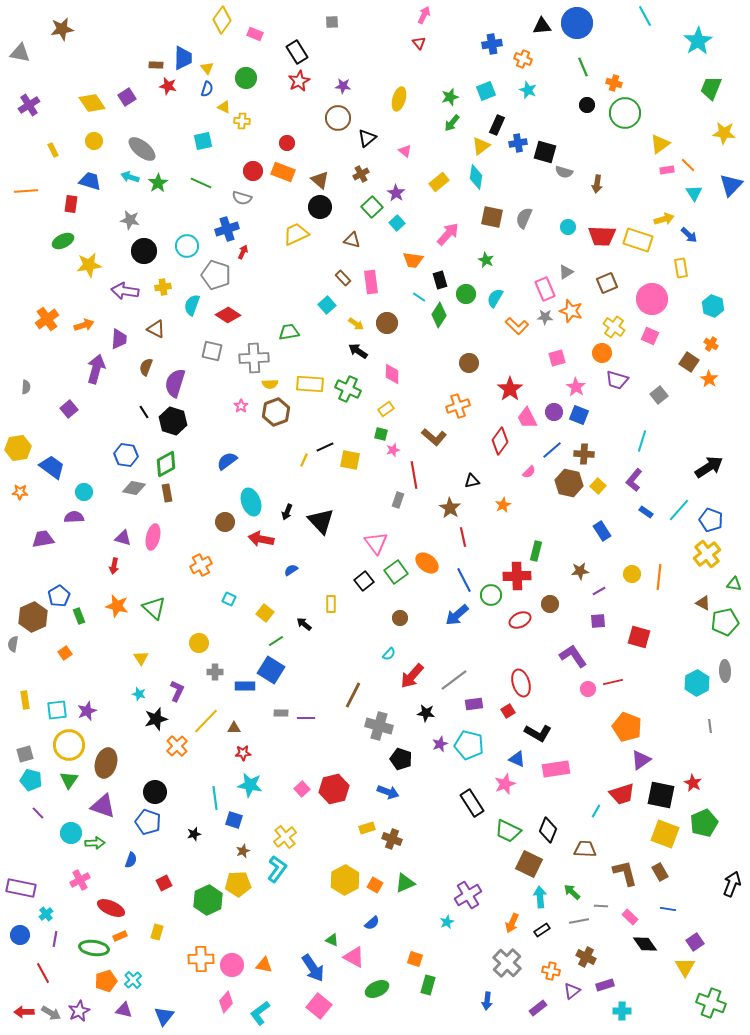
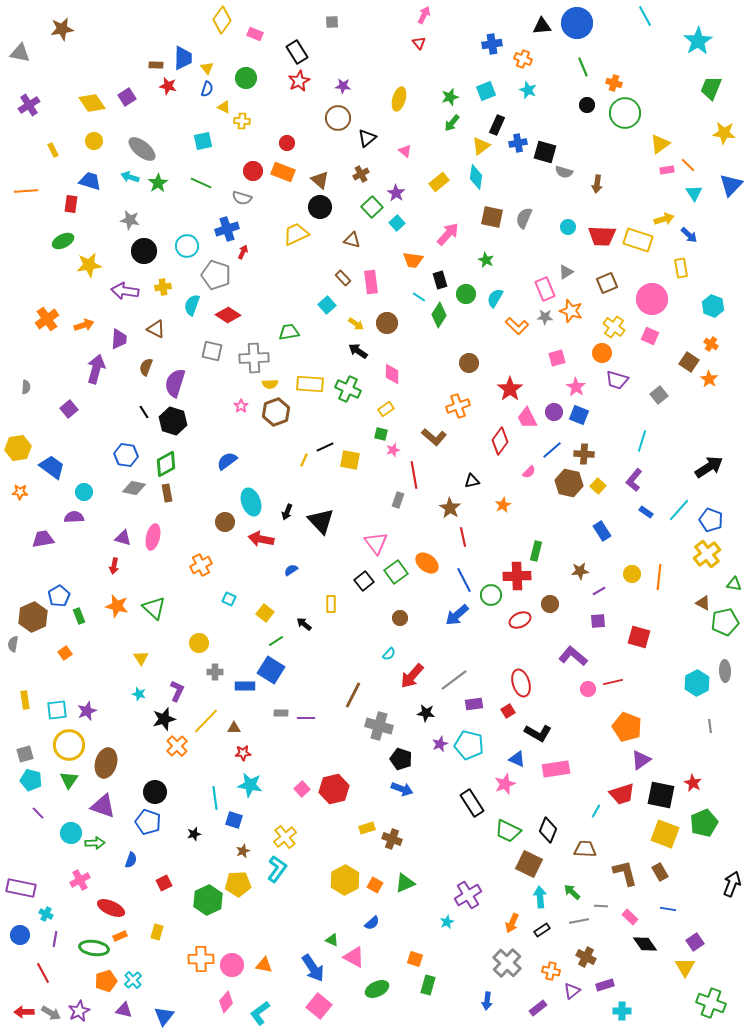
purple L-shape at (573, 656): rotated 16 degrees counterclockwise
black star at (156, 719): moved 8 px right
blue arrow at (388, 792): moved 14 px right, 3 px up
cyan cross at (46, 914): rotated 24 degrees counterclockwise
